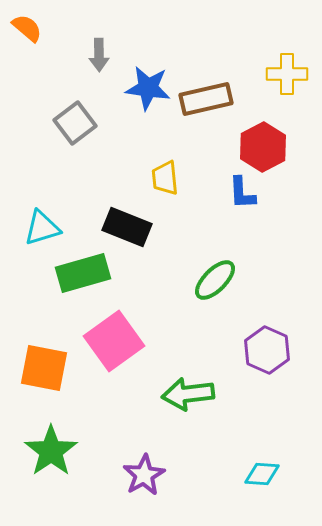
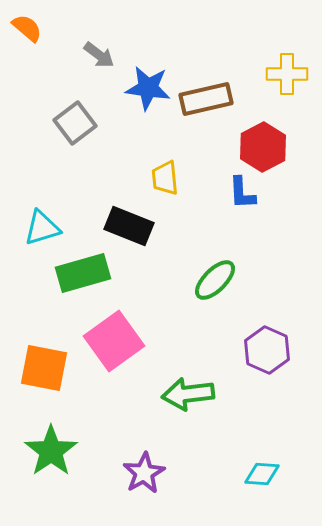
gray arrow: rotated 52 degrees counterclockwise
black rectangle: moved 2 px right, 1 px up
purple star: moved 2 px up
